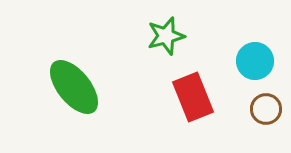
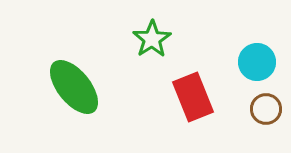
green star: moved 14 px left, 3 px down; rotated 18 degrees counterclockwise
cyan circle: moved 2 px right, 1 px down
